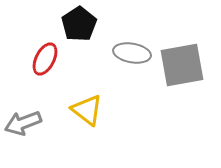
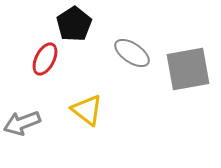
black pentagon: moved 5 px left
gray ellipse: rotated 24 degrees clockwise
gray square: moved 6 px right, 4 px down
gray arrow: moved 1 px left
